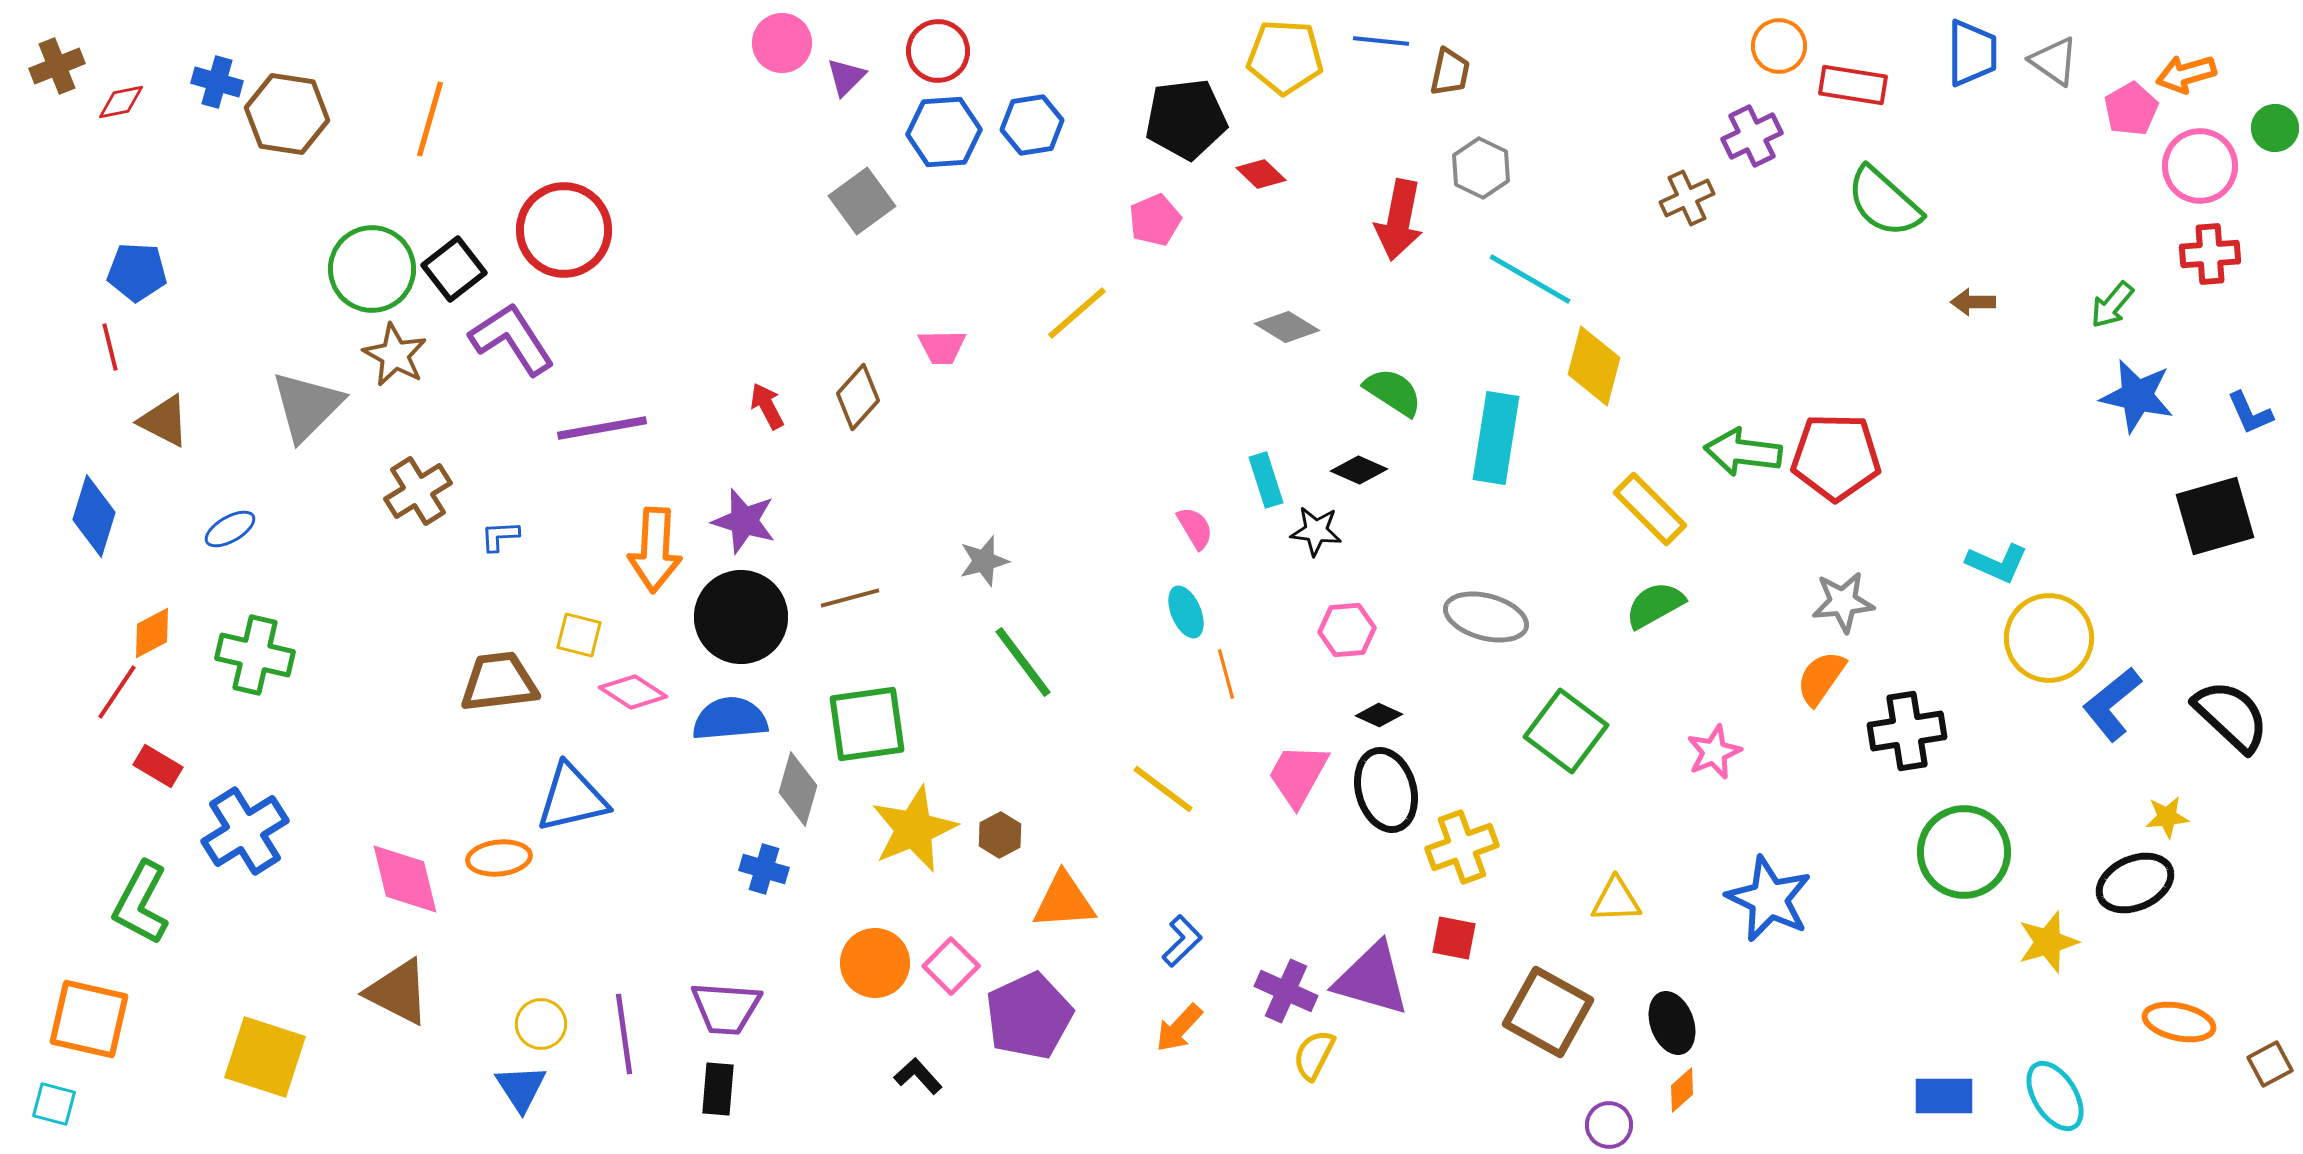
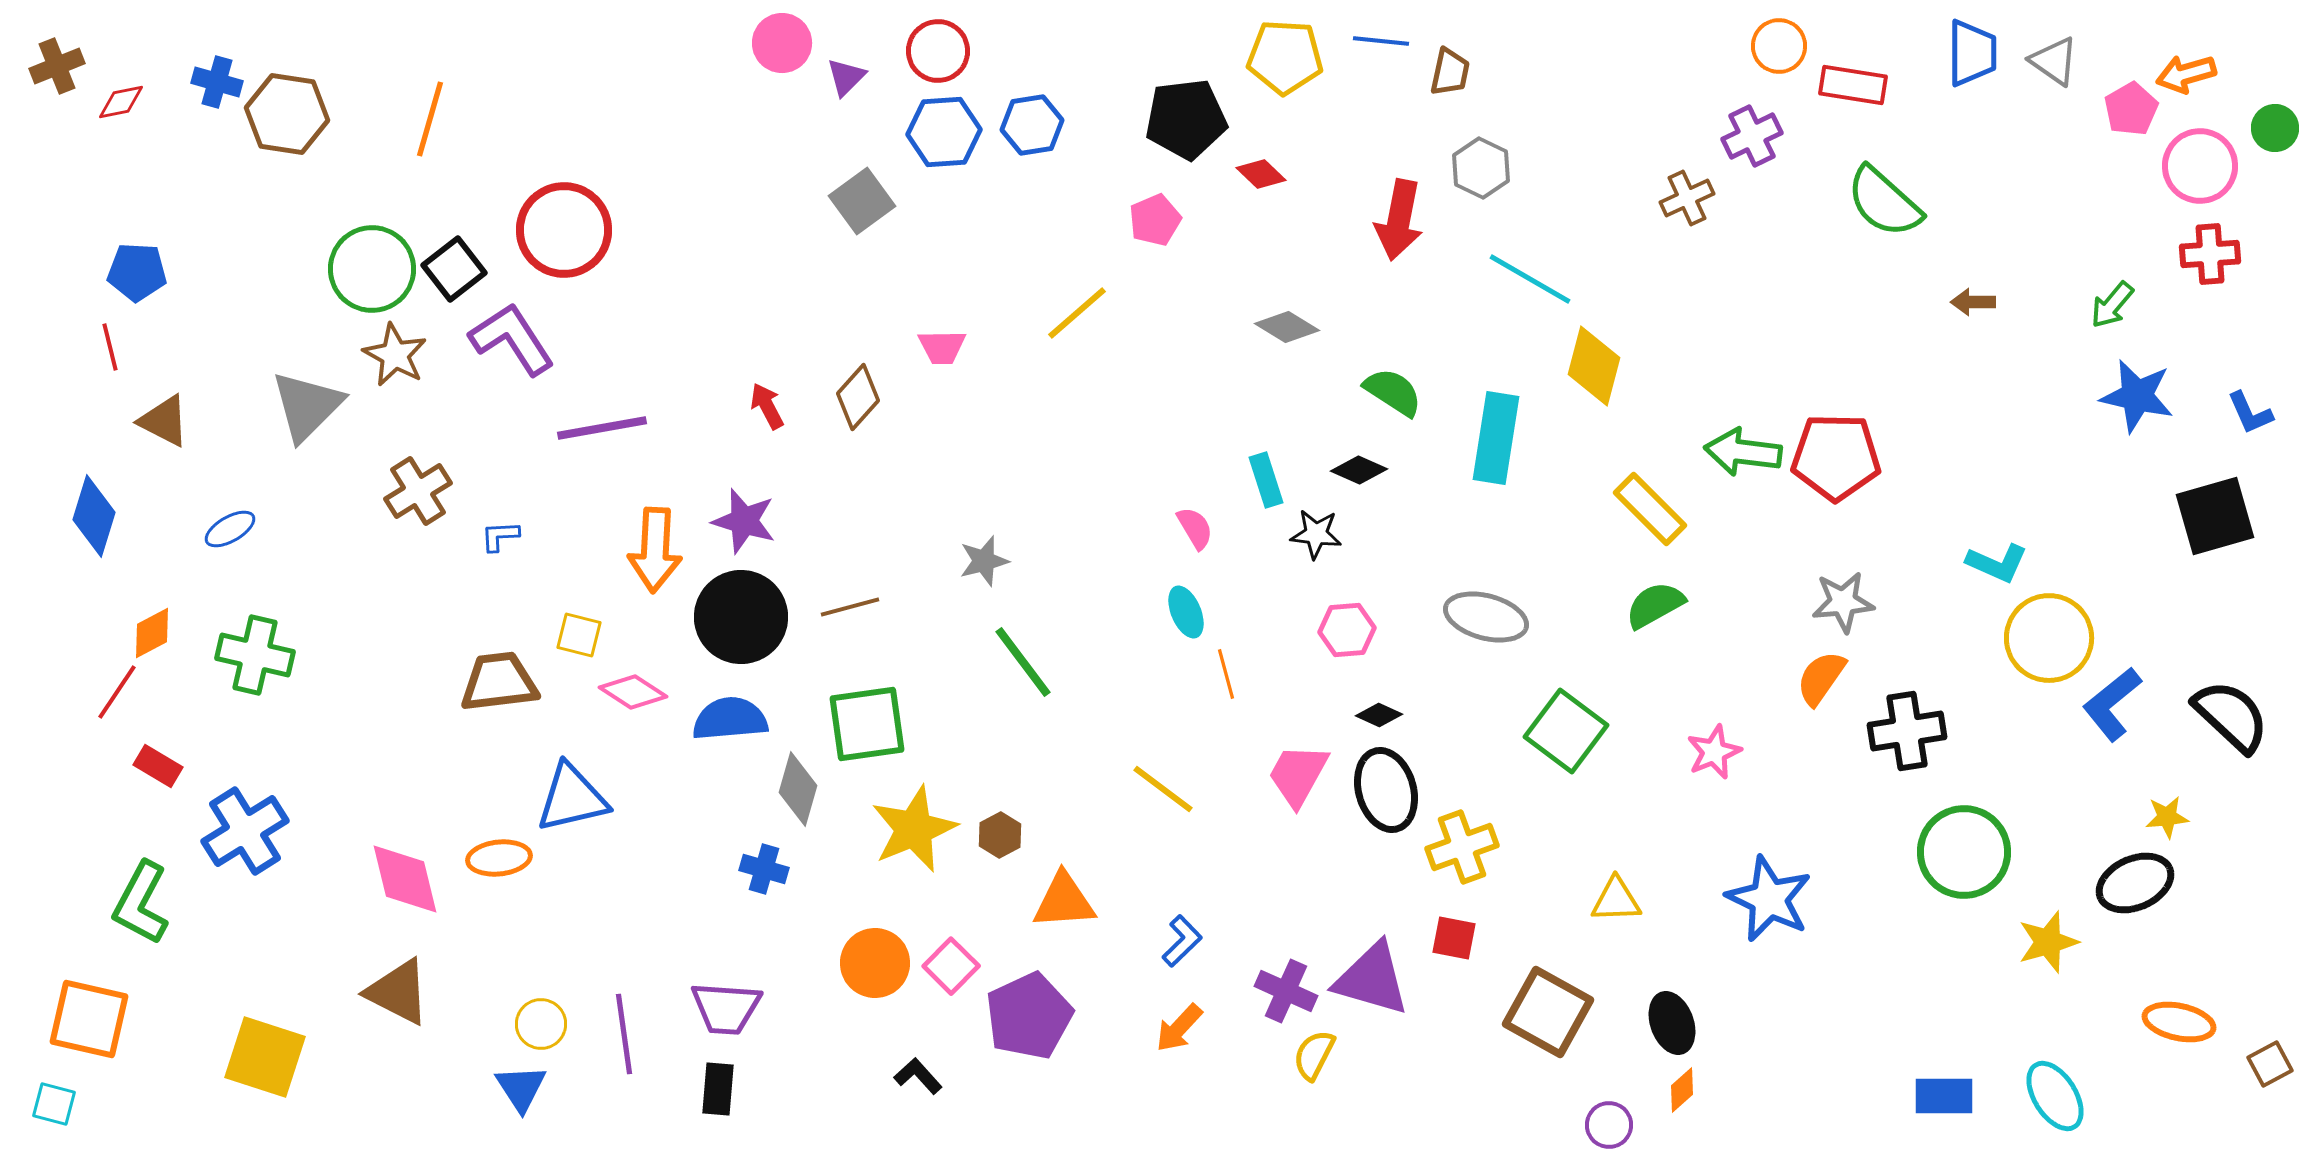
black star at (1316, 531): moved 3 px down
brown line at (850, 598): moved 9 px down
